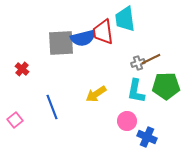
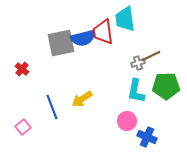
gray square: rotated 8 degrees counterclockwise
brown line: moved 3 px up
yellow arrow: moved 14 px left, 5 px down
pink square: moved 8 px right, 7 px down
